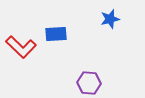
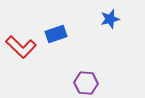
blue rectangle: rotated 15 degrees counterclockwise
purple hexagon: moved 3 px left
